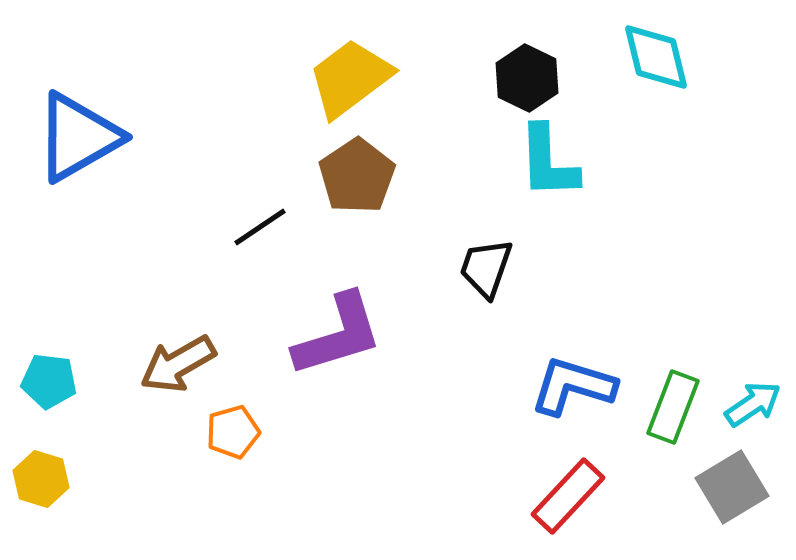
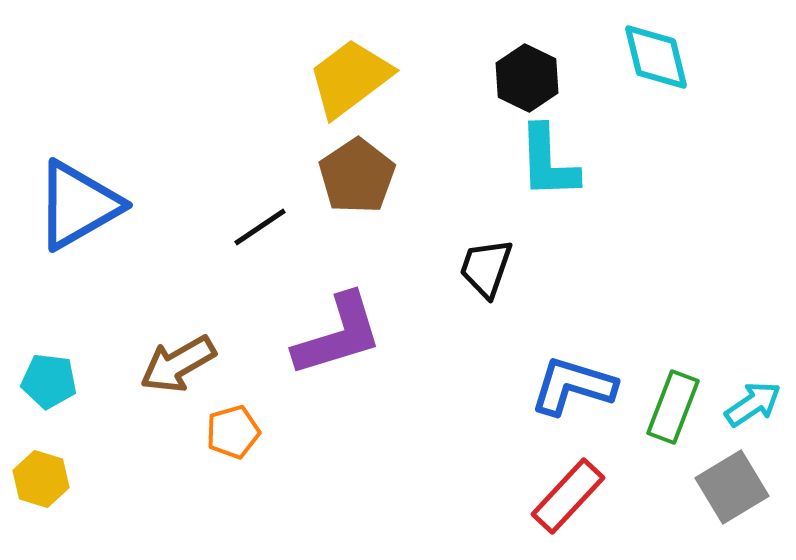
blue triangle: moved 68 px down
